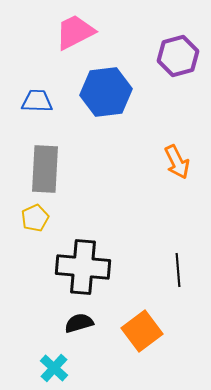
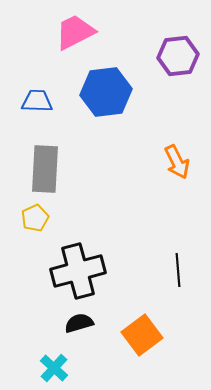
purple hexagon: rotated 9 degrees clockwise
black cross: moved 5 px left, 4 px down; rotated 20 degrees counterclockwise
orange square: moved 4 px down
